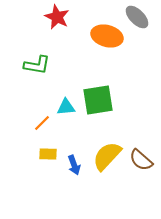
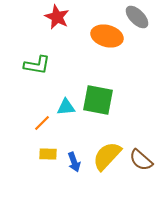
green square: rotated 20 degrees clockwise
blue arrow: moved 3 px up
